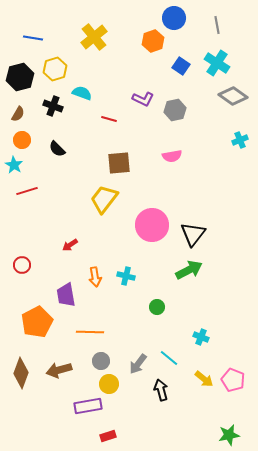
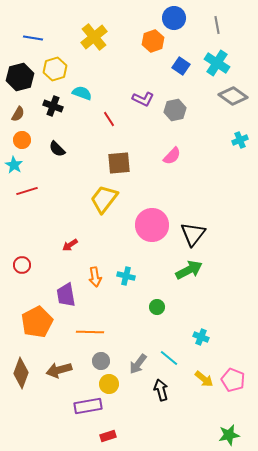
red line at (109, 119): rotated 42 degrees clockwise
pink semicircle at (172, 156): rotated 36 degrees counterclockwise
